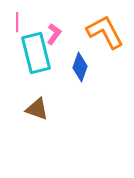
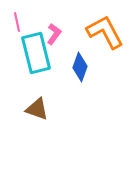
pink line: rotated 12 degrees counterclockwise
